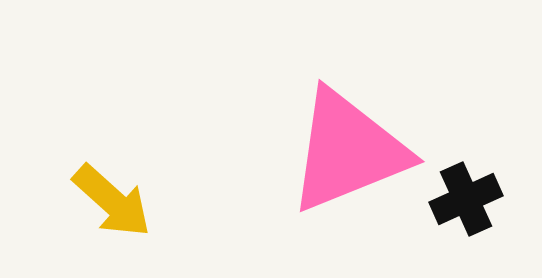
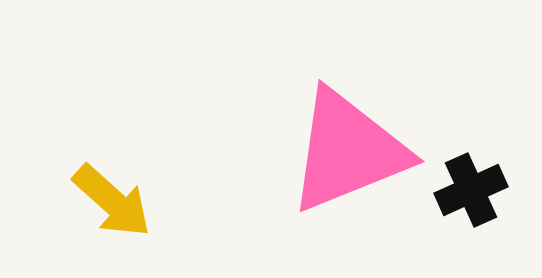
black cross: moved 5 px right, 9 px up
